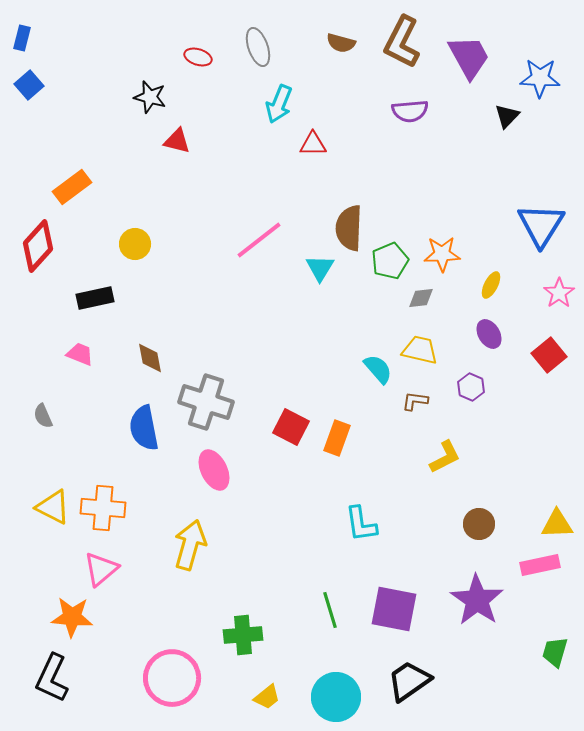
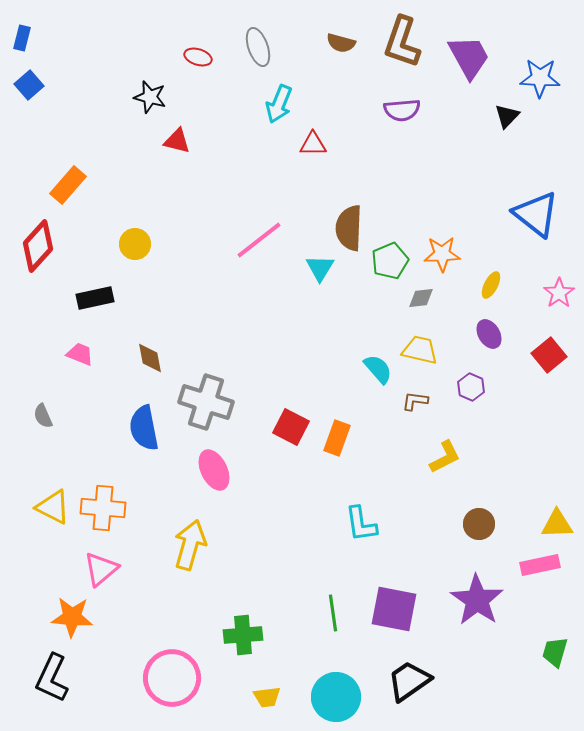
brown L-shape at (402, 42): rotated 8 degrees counterclockwise
purple semicircle at (410, 111): moved 8 px left, 1 px up
orange rectangle at (72, 187): moved 4 px left, 2 px up; rotated 12 degrees counterclockwise
blue triangle at (541, 225): moved 5 px left, 11 px up; rotated 24 degrees counterclockwise
green line at (330, 610): moved 3 px right, 3 px down; rotated 9 degrees clockwise
yellow trapezoid at (267, 697): rotated 32 degrees clockwise
